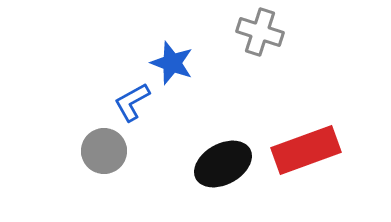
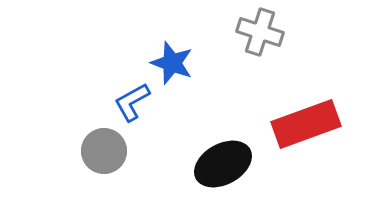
red rectangle: moved 26 px up
